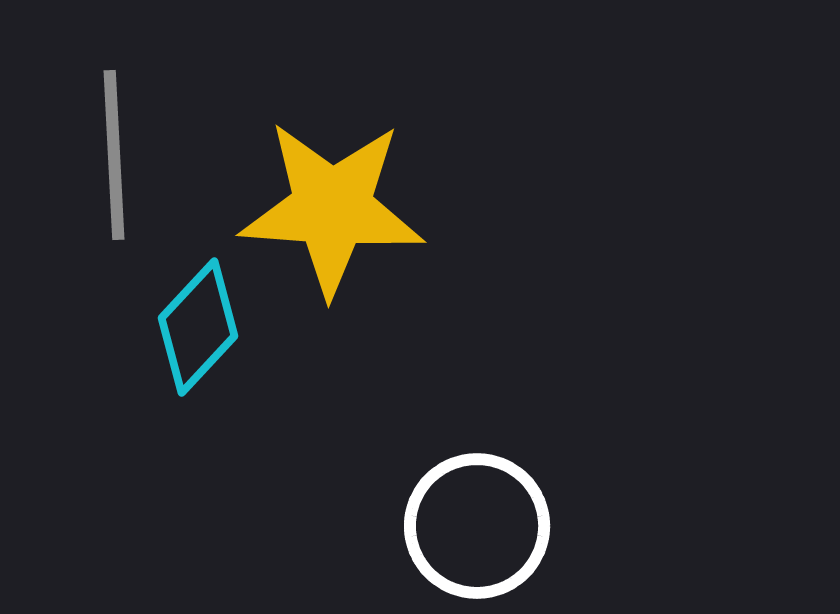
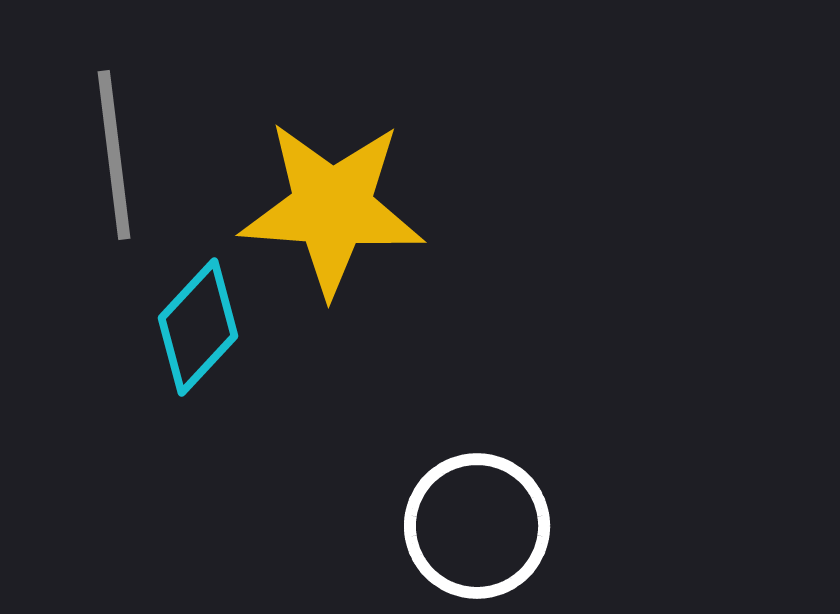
gray line: rotated 4 degrees counterclockwise
